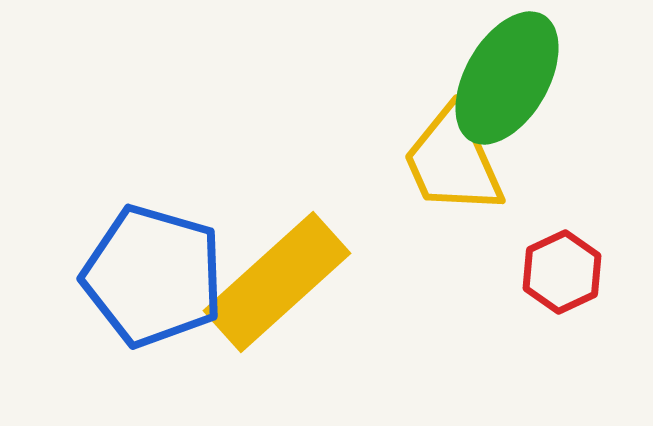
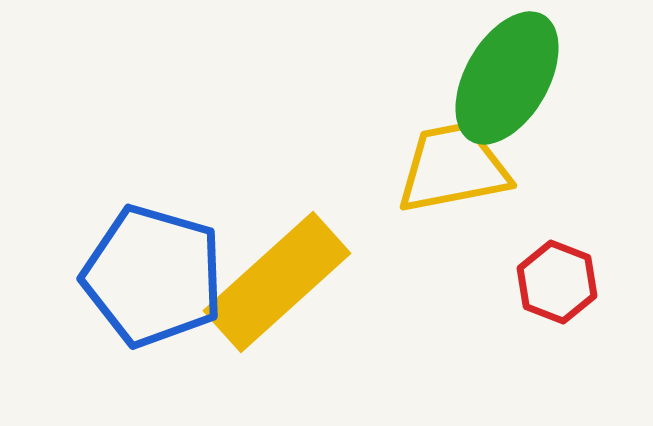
yellow trapezoid: moved 7 px down; rotated 103 degrees clockwise
red hexagon: moved 5 px left, 10 px down; rotated 14 degrees counterclockwise
